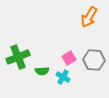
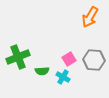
orange arrow: moved 1 px right
pink square: moved 1 px down
